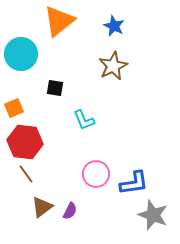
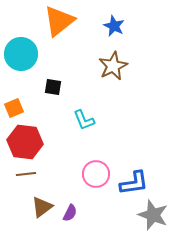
black square: moved 2 px left, 1 px up
brown line: rotated 60 degrees counterclockwise
purple semicircle: moved 2 px down
